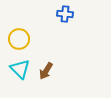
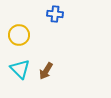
blue cross: moved 10 px left
yellow circle: moved 4 px up
